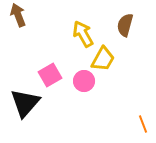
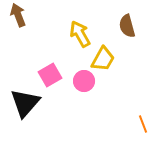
brown semicircle: moved 2 px right, 1 px down; rotated 30 degrees counterclockwise
yellow arrow: moved 3 px left
